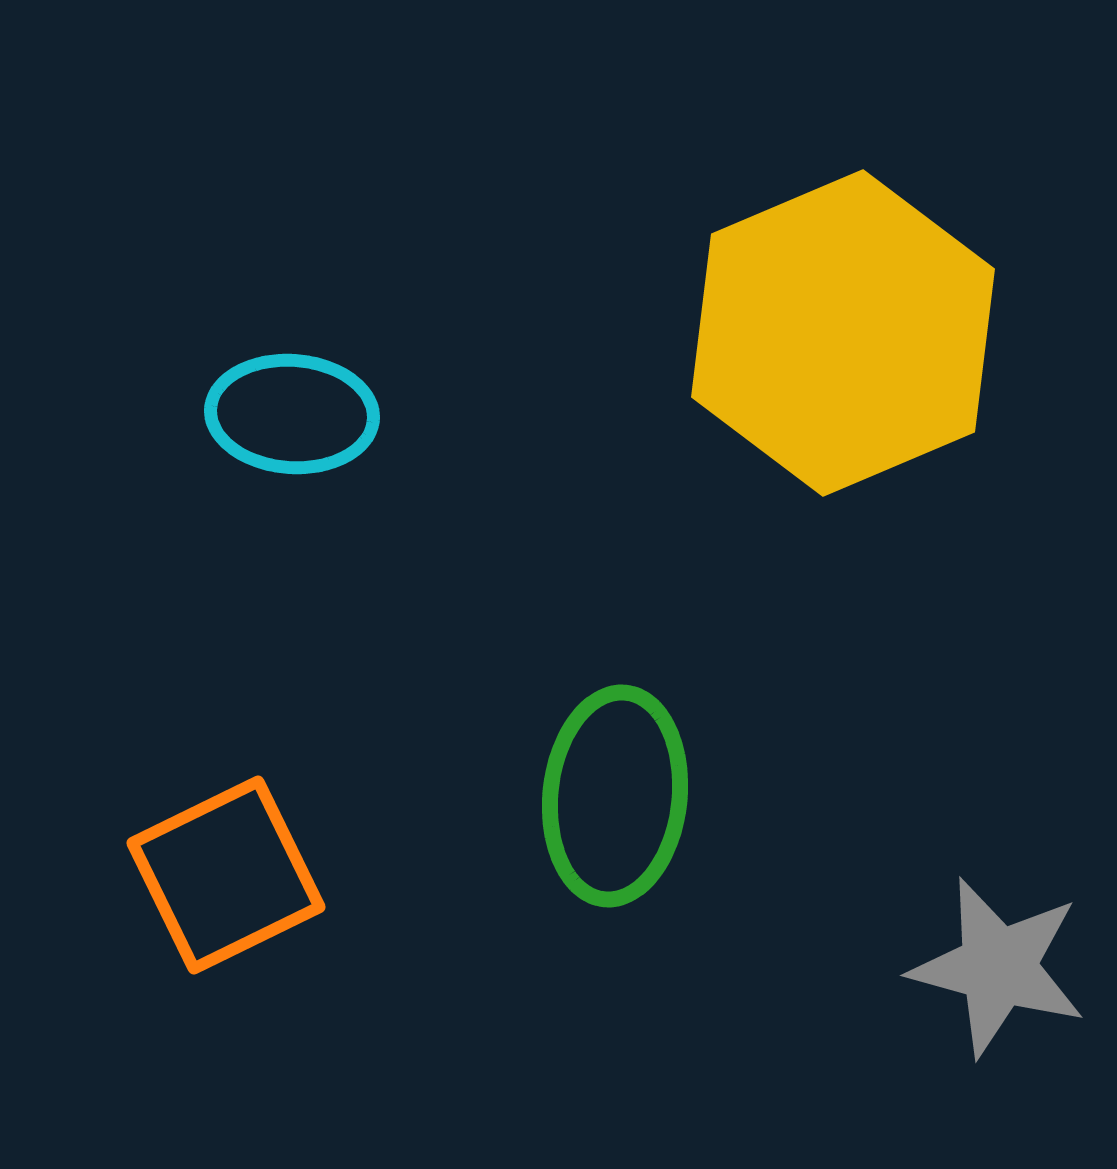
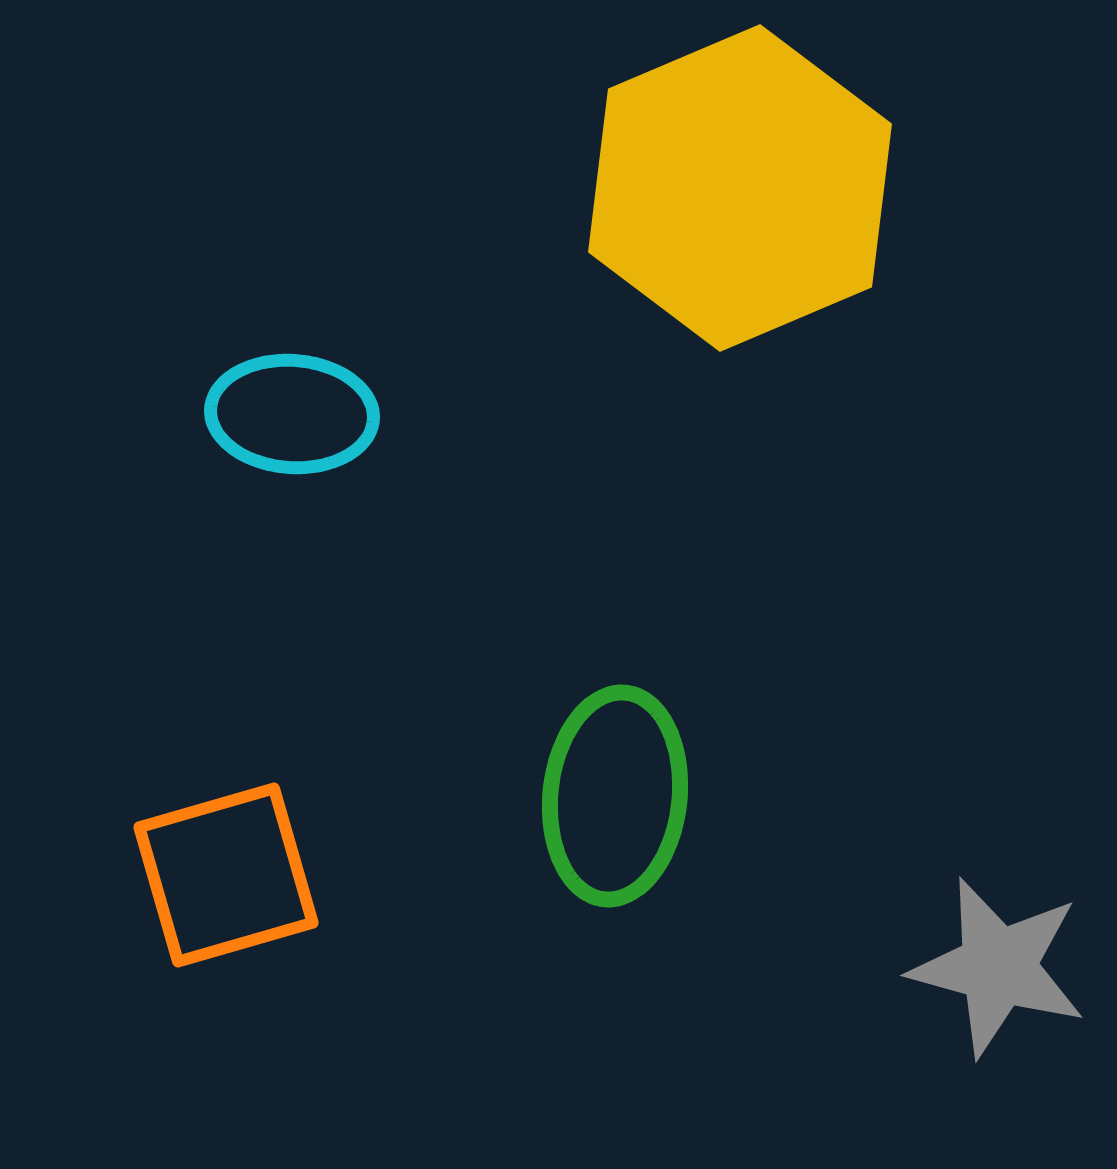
yellow hexagon: moved 103 px left, 145 px up
orange square: rotated 10 degrees clockwise
